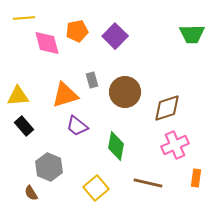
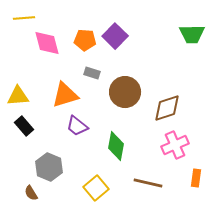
orange pentagon: moved 8 px right, 9 px down; rotated 15 degrees clockwise
gray rectangle: moved 7 px up; rotated 56 degrees counterclockwise
